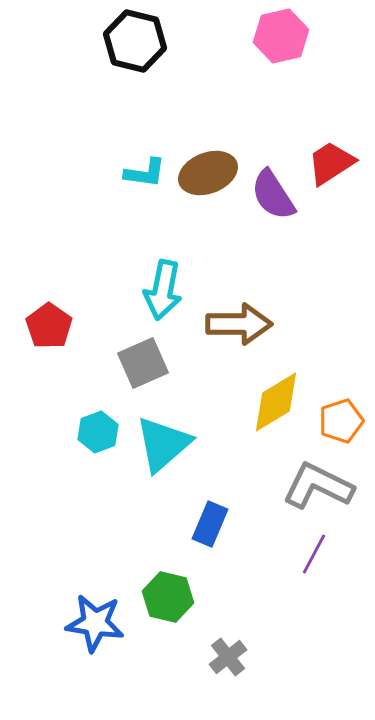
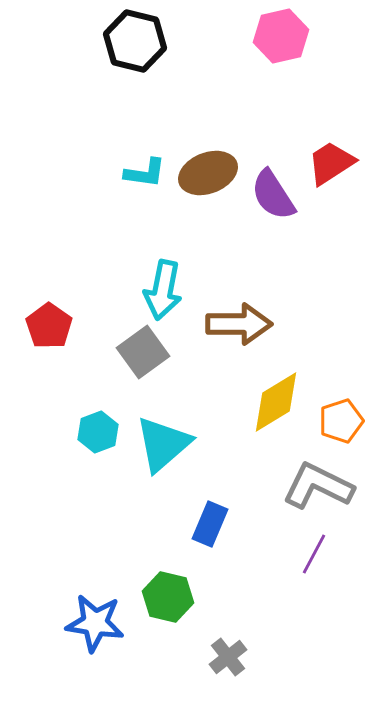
gray square: moved 11 px up; rotated 12 degrees counterclockwise
